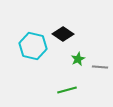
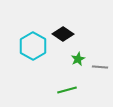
cyan hexagon: rotated 16 degrees clockwise
